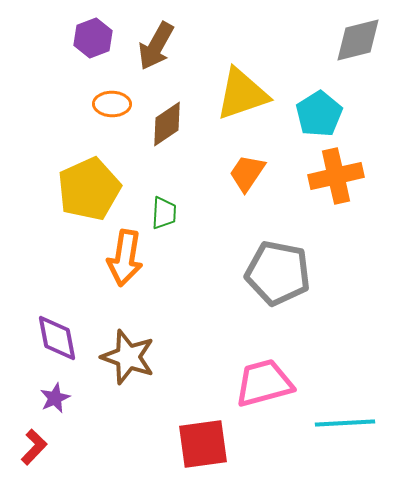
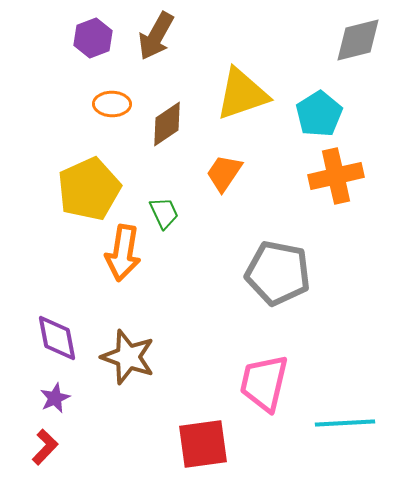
brown arrow: moved 10 px up
orange trapezoid: moved 23 px left
green trapezoid: rotated 28 degrees counterclockwise
orange arrow: moved 2 px left, 5 px up
pink trapezoid: rotated 62 degrees counterclockwise
red L-shape: moved 11 px right
